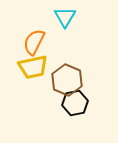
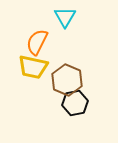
orange semicircle: moved 3 px right
yellow trapezoid: rotated 24 degrees clockwise
